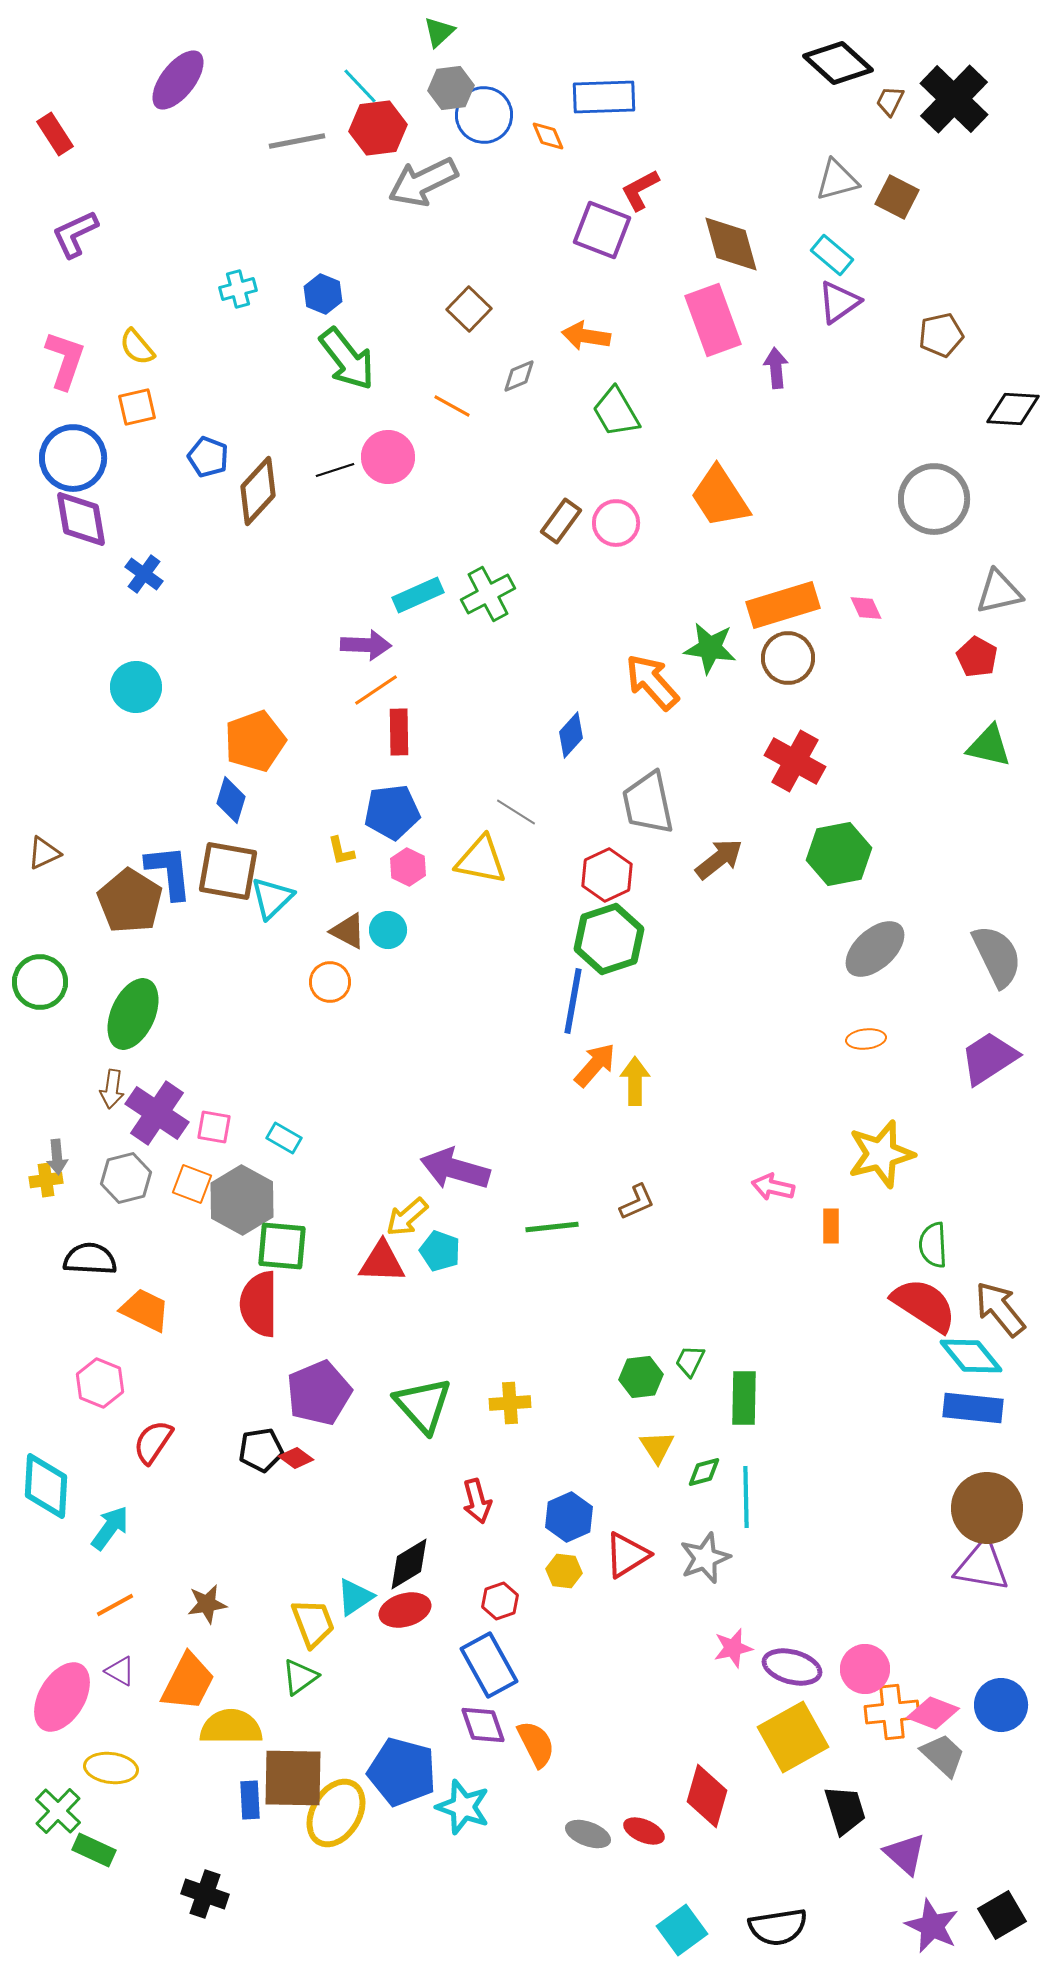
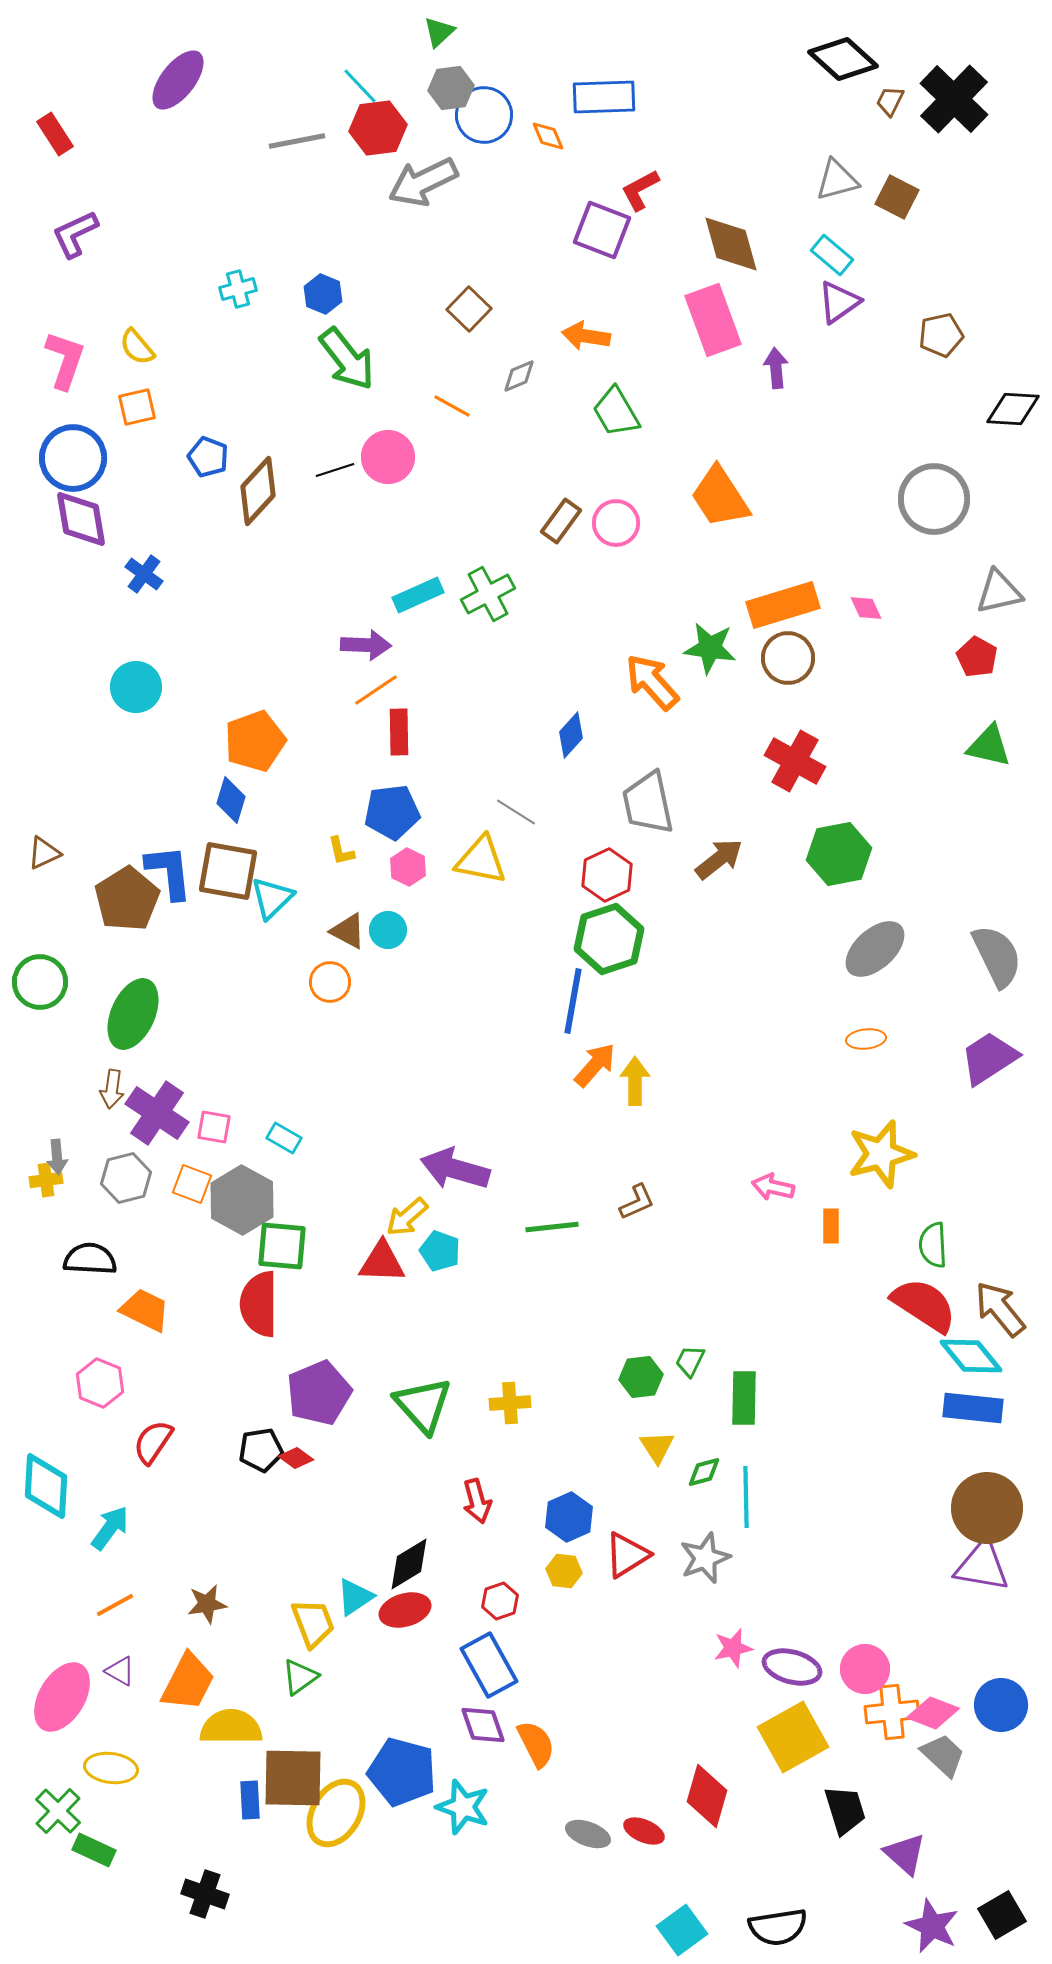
black diamond at (838, 63): moved 5 px right, 4 px up
brown pentagon at (130, 901): moved 3 px left, 2 px up; rotated 8 degrees clockwise
